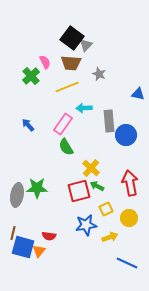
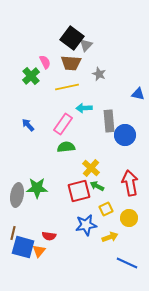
yellow line: rotated 10 degrees clockwise
blue circle: moved 1 px left
green semicircle: rotated 114 degrees clockwise
